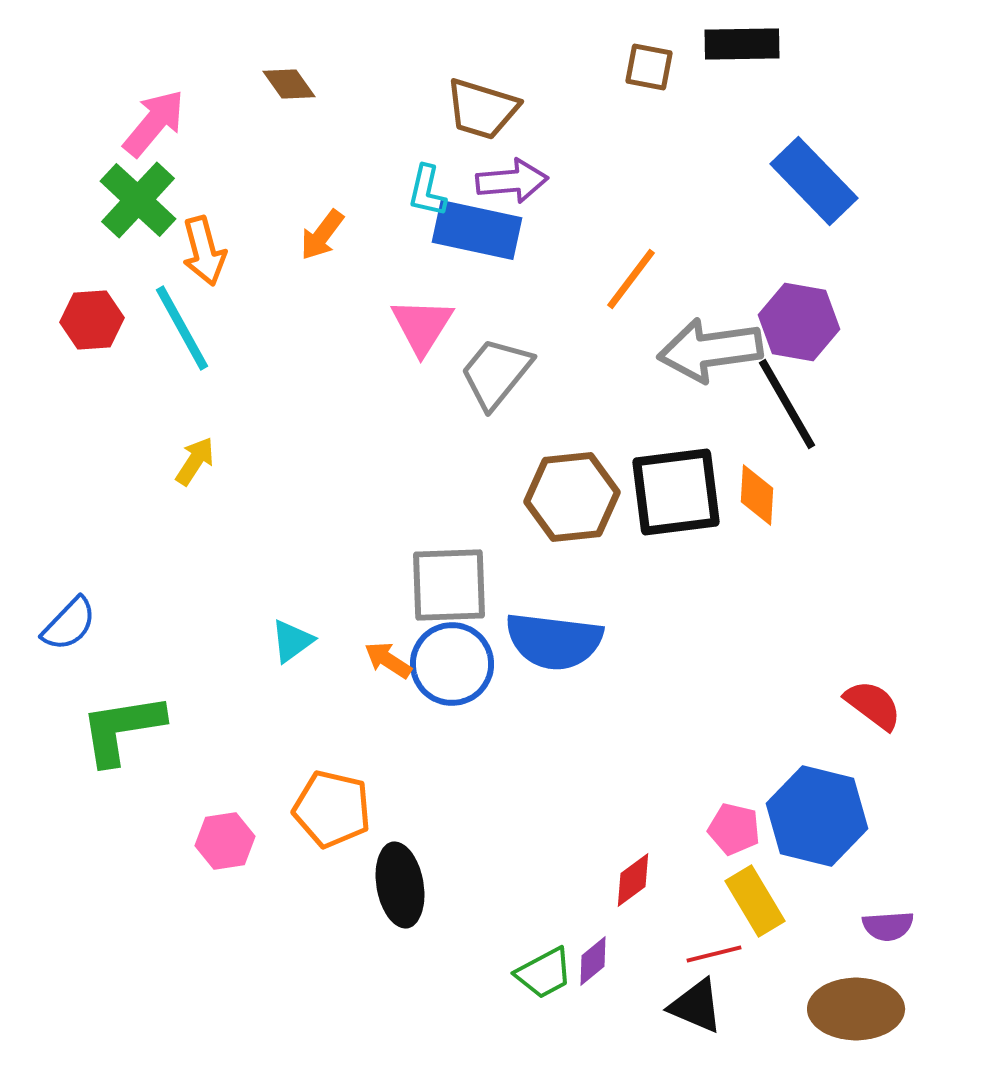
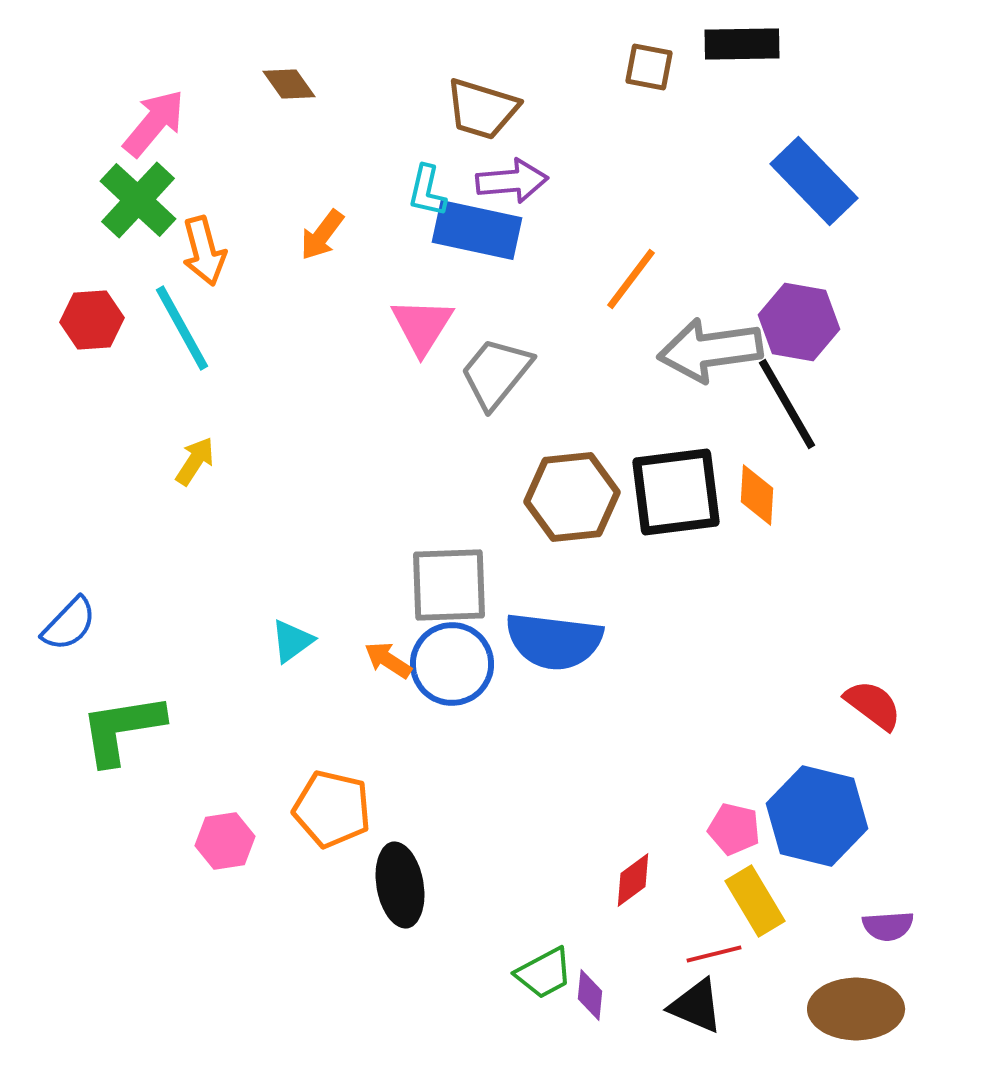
purple diamond at (593, 961): moved 3 px left, 34 px down; rotated 45 degrees counterclockwise
